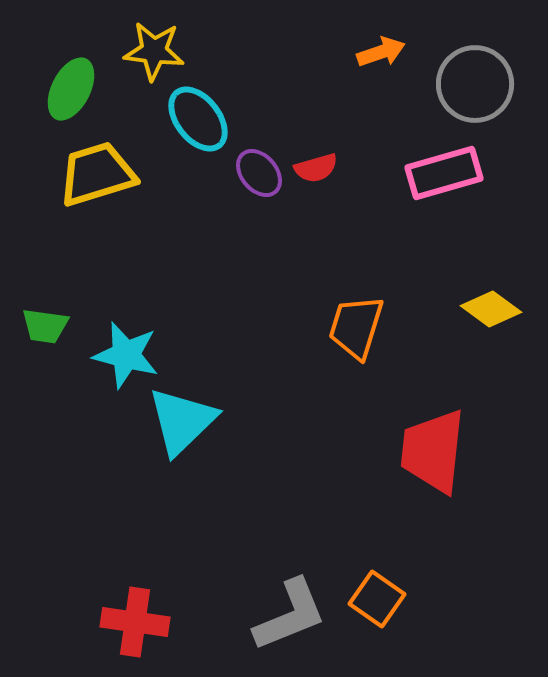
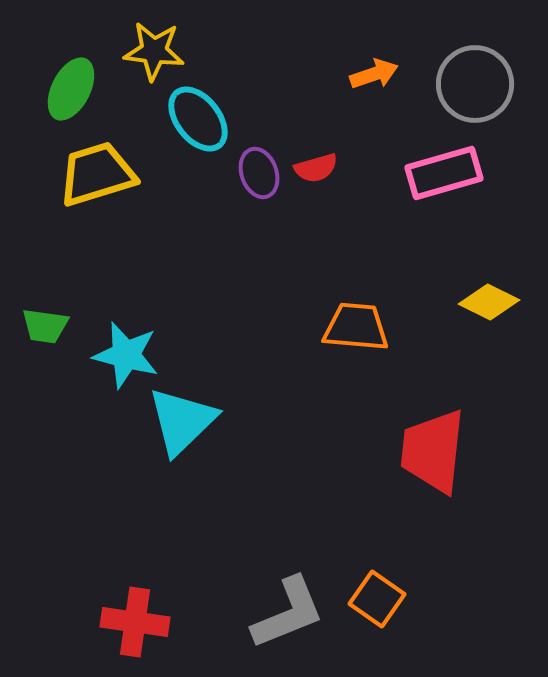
orange arrow: moved 7 px left, 22 px down
purple ellipse: rotated 21 degrees clockwise
yellow diamond: moved 2 px left, 7 px up; rotated 10 degrees counterclockwise
orange trapezoid: rotated 78 degrees clockwise
gray L-shape: moved 2 px left, 2 px up
